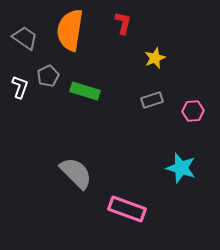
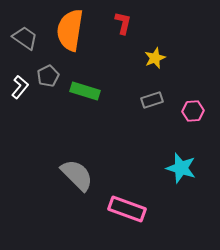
white L-shape: rotated 20 degrees clockwise
gray semicircle: moved 1 px right, 2 px down
